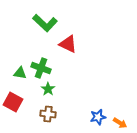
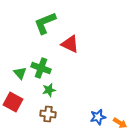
green L-shape: rotated 115 degrees clockwise
red triangle: moved 2 px right
green triangle: rotated 40 degrees clockwise
green star: moved 1 px right, 1 px down; rotated 24 degrees clockwise
